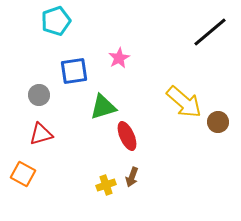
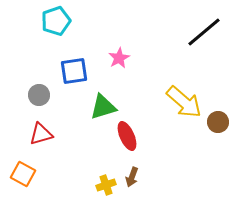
black line: moved 6 px left
